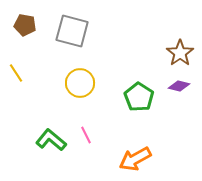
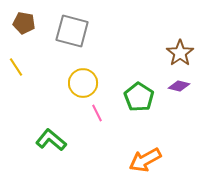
brown pentagon: moved 1 px left, 2 px up
yellow line: moved 6 px up
yellow circle: moved 3 px right
pink line: moved 11 px right, 22 px up
orange arrow: moved 10 px right, 1 px down
